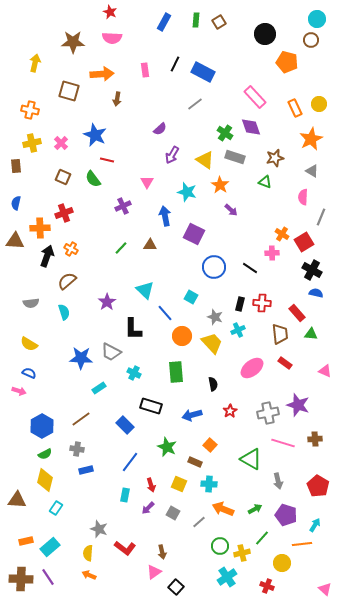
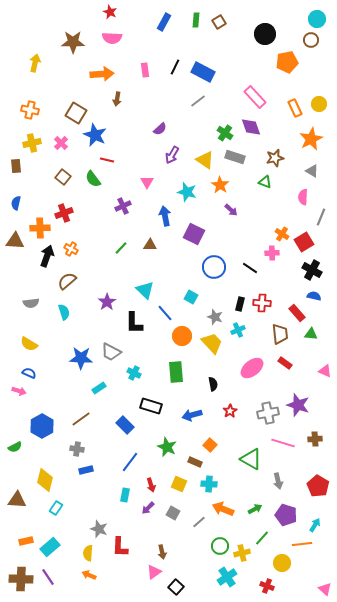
orange pentagon at (287, 62): rotated 25 degrees counterclockwise
black line at (175, 64): moved 3 px down
brown square at (69, 91): moved 7 px right, 22 px down; rotated 15 degrees clockwise
gray line at (195, 104): moved 3 px right, 3 px up
brown square at (63, 177): rotated 14 degrees clockwise
blue semicircle at (316, 293): moved 2 px left, 3 px down
black L-shape at (133, 329): moved 1 px right, 6 px up
green semicircle at (45, 454): moved 30 px left, 7 px up
red L-shape at (125, 548): moved 5 px left, 1 px up; rotated 55 degrees clockwise
